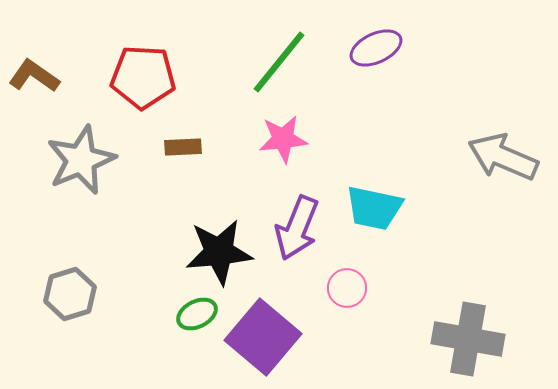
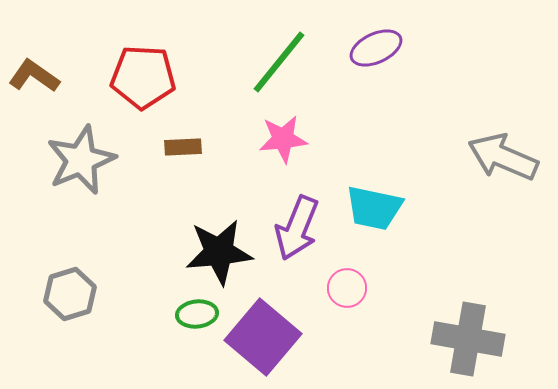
green ellipse: rotated 21 degrees clockwise
